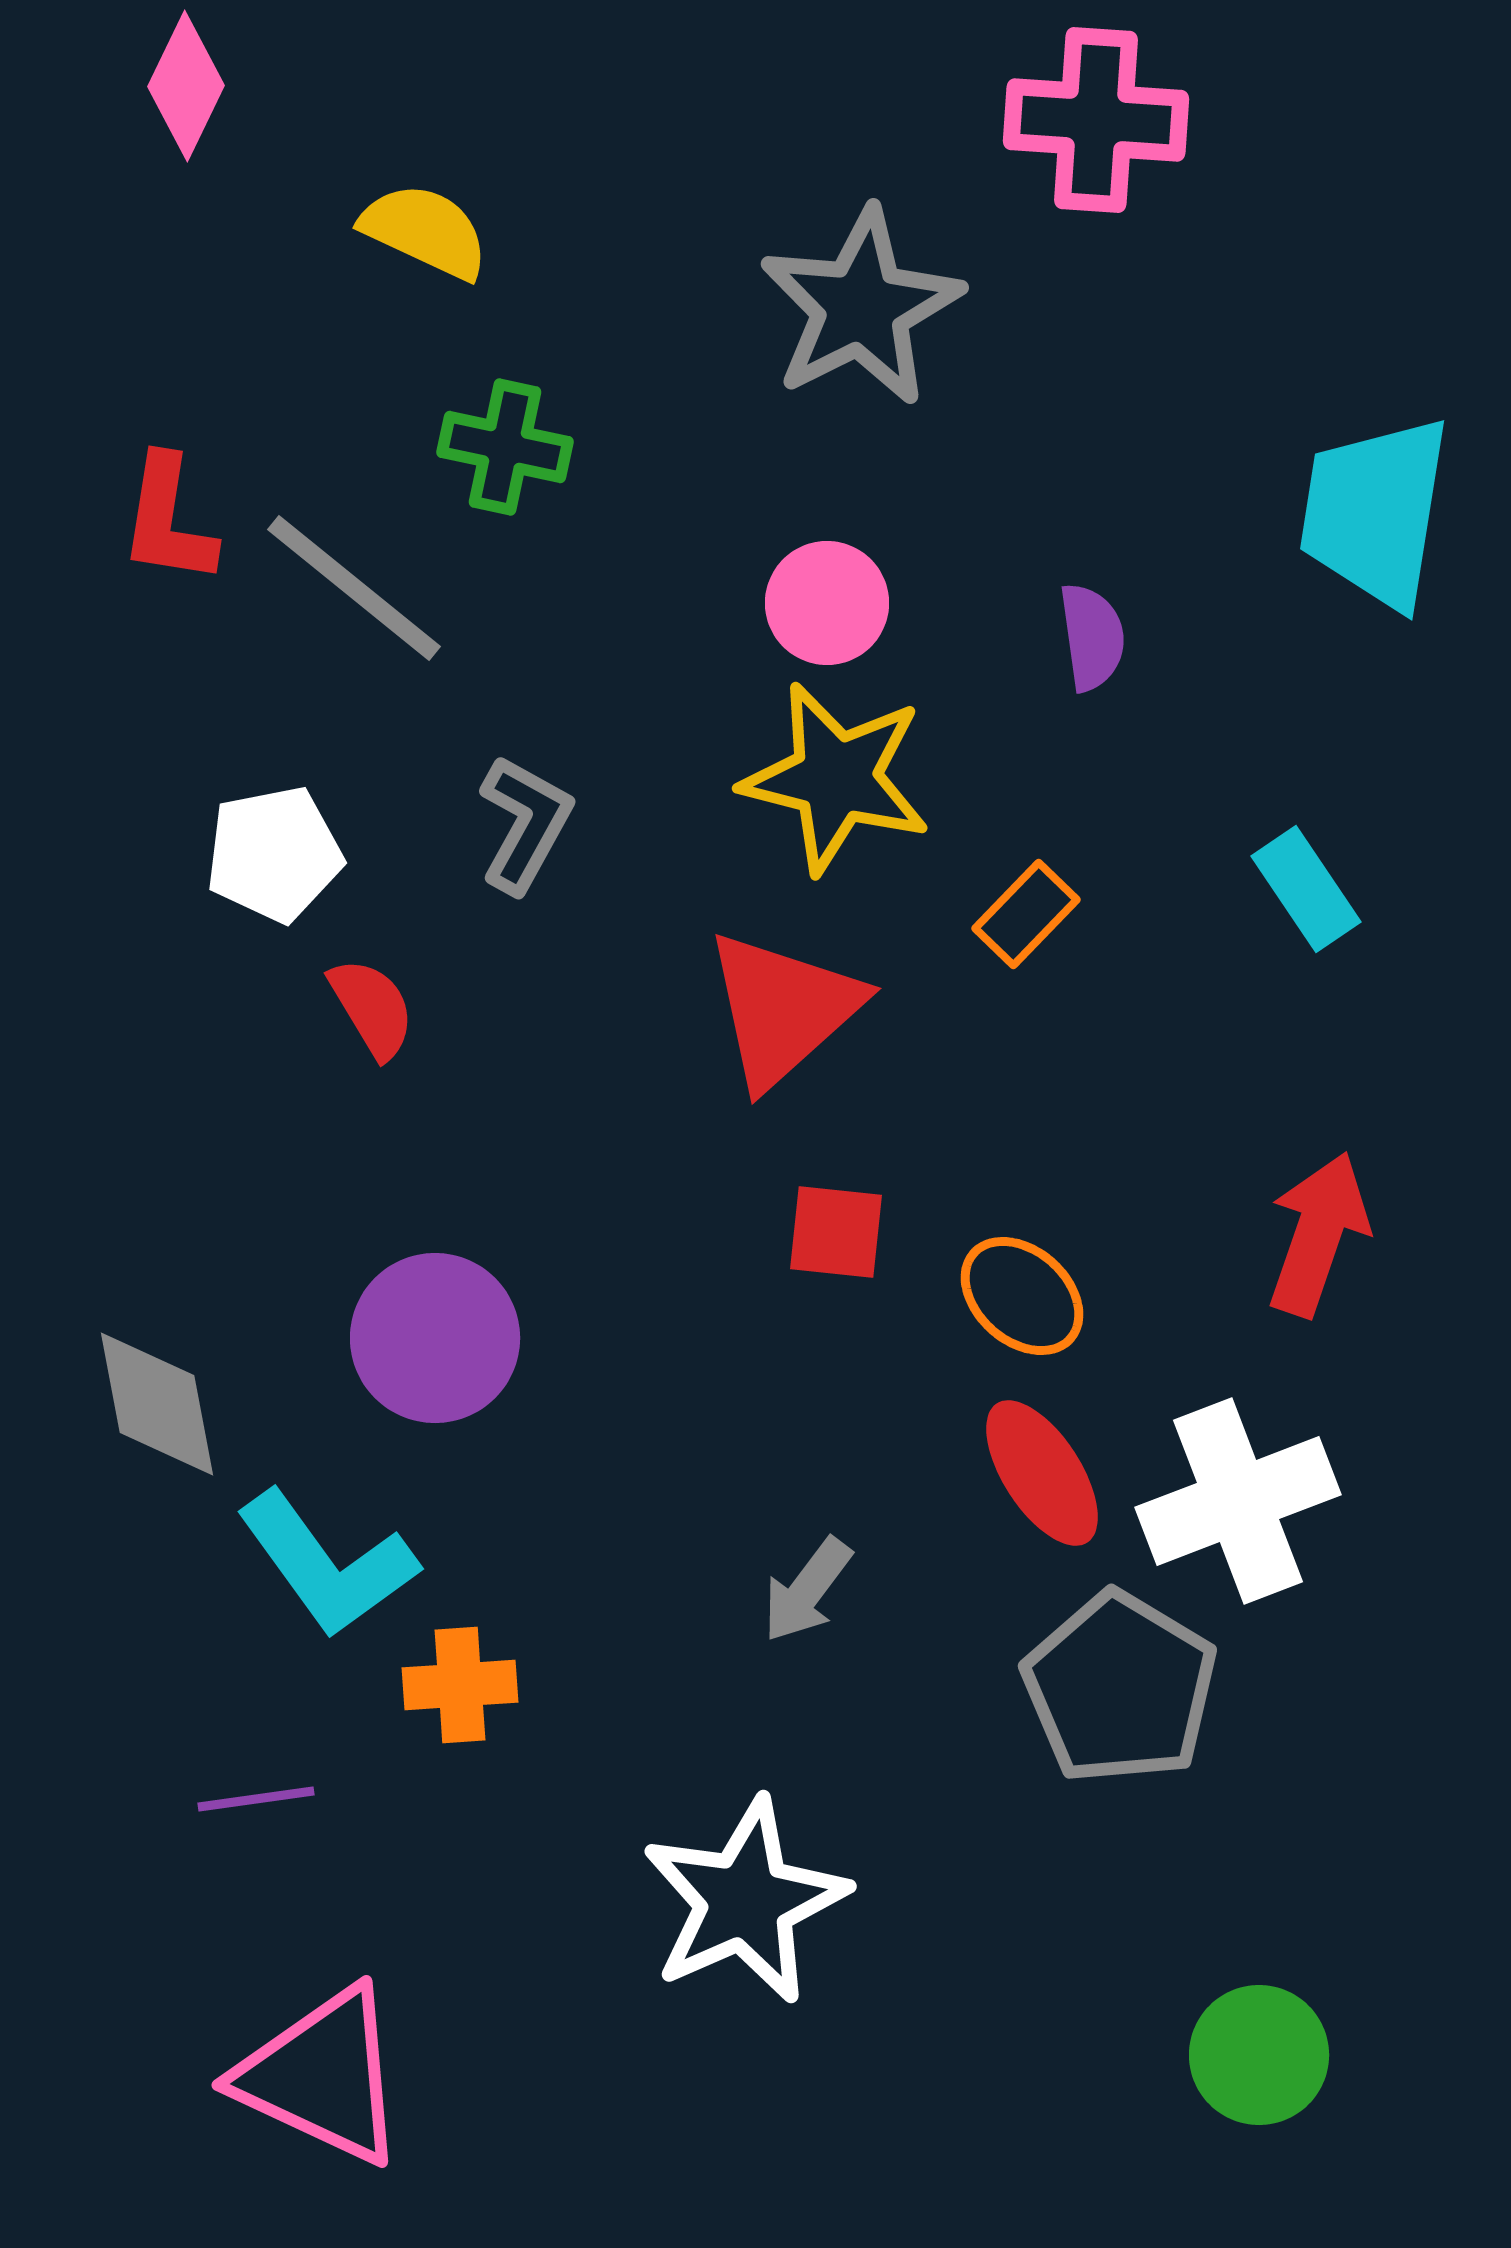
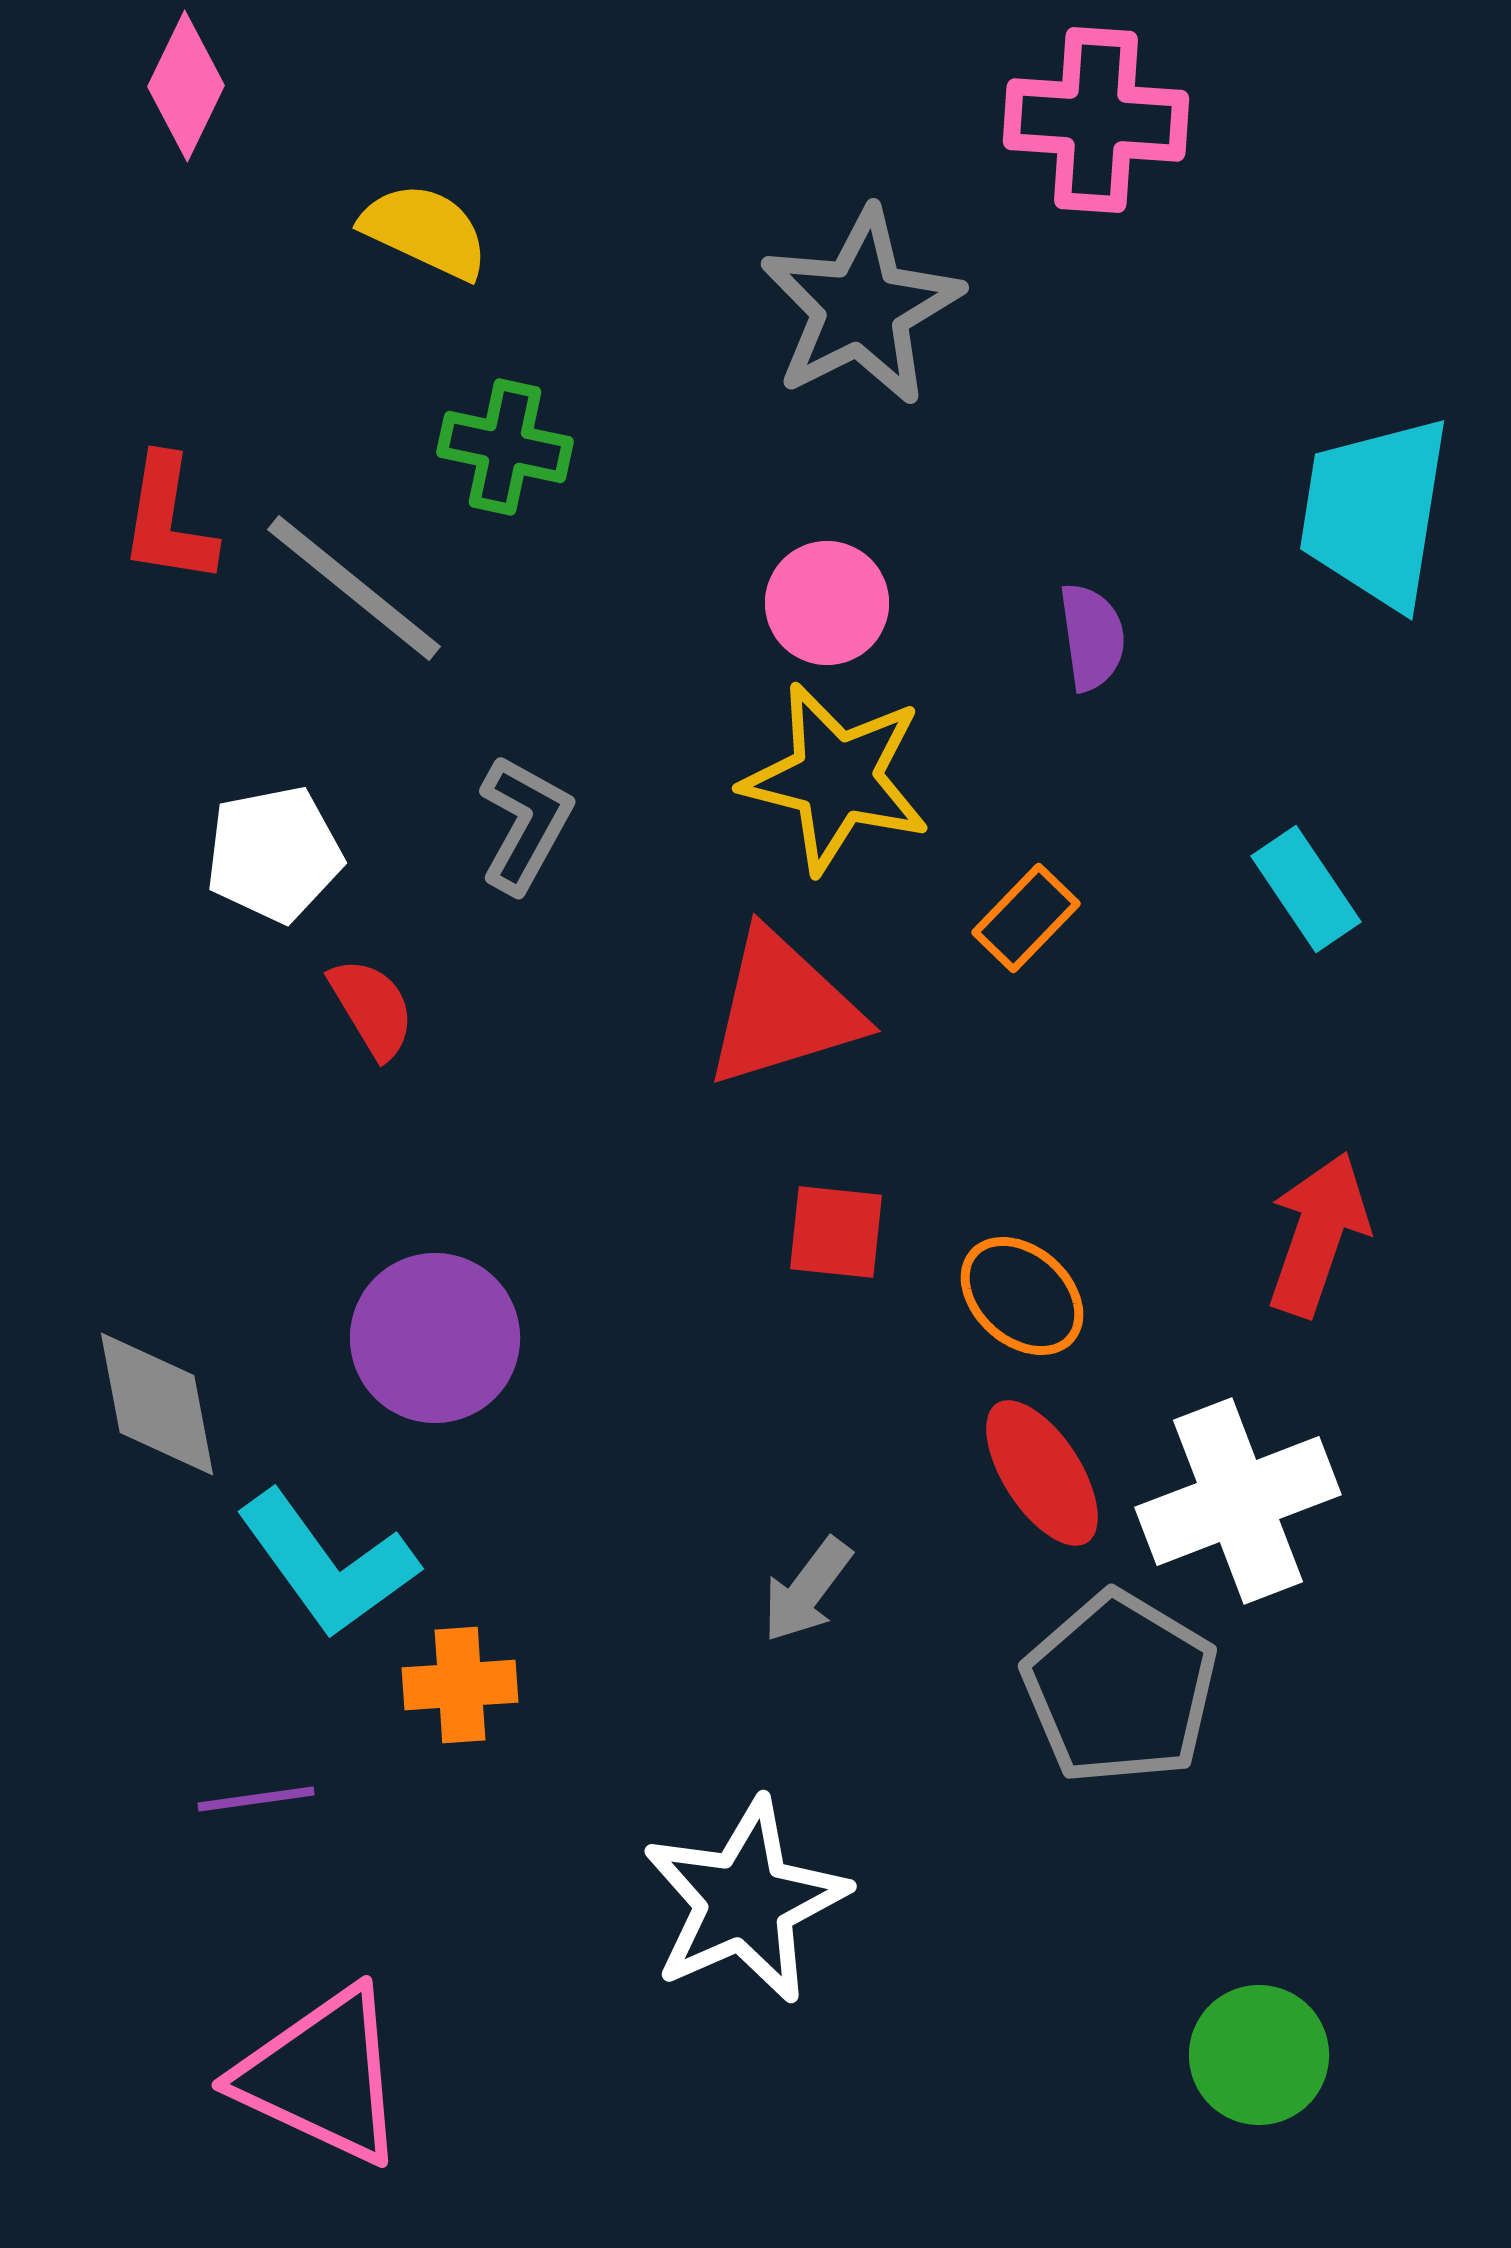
orange rectangle: moved 4 px down
red triangle: rotated 25 degrees clockwise
